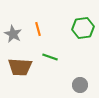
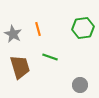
brown trapezoid: rotated 110 degrees counterclockwise
